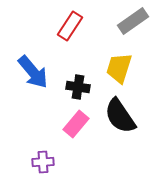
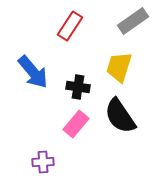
yellow trapezoid: moved 1 px up
